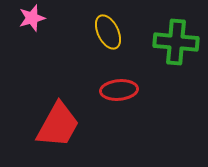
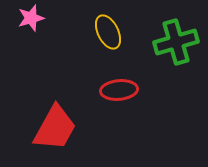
pink star: moved 1 px left
green cross: rotated 21 degrees counterclockwise
red trapezoid: moved 3 px left, 3 px down
